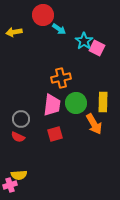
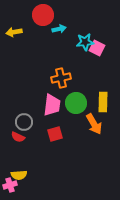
cyan arrow: rotated 48 degrees counterclockwise
cyan star: moved 1 px right, 1 px down; rotated 30 degrees clockwise
gray circle: moved 3 px right, 3 px down
